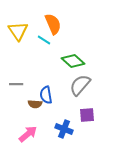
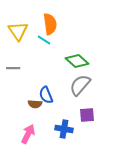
orange semicircle: moved 3 px left; rotated 15 degrees clockwise
green diamond: moved 4 px right
gray line: moved 3 px left, 16 px up
blue semicircle: rotated 12 degrees counterclockwise
blue cross: rotated 12 degrees counterclockwise
pink arrow: rotated 24 degrees counterclockwise
